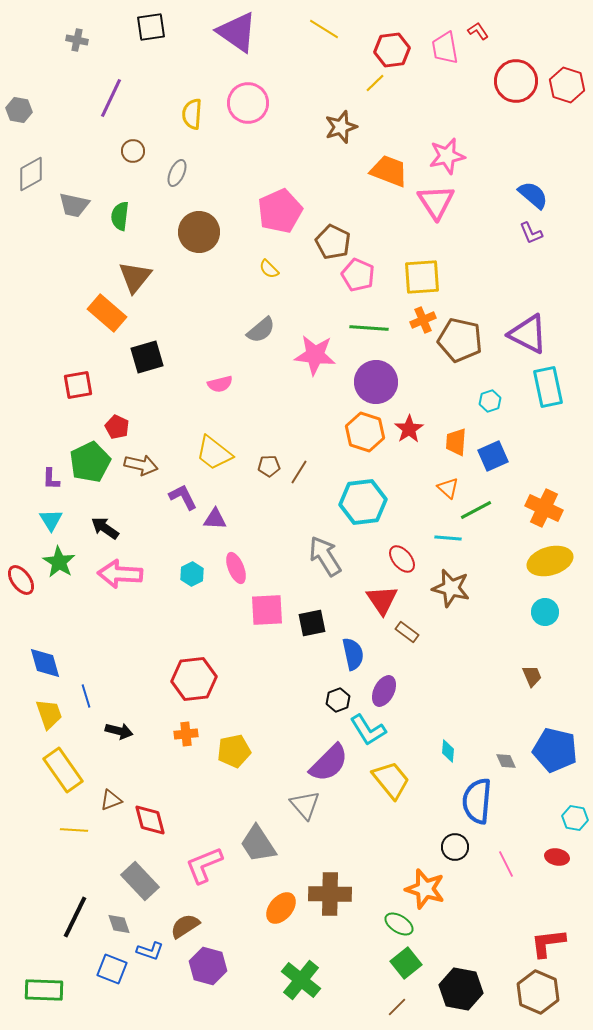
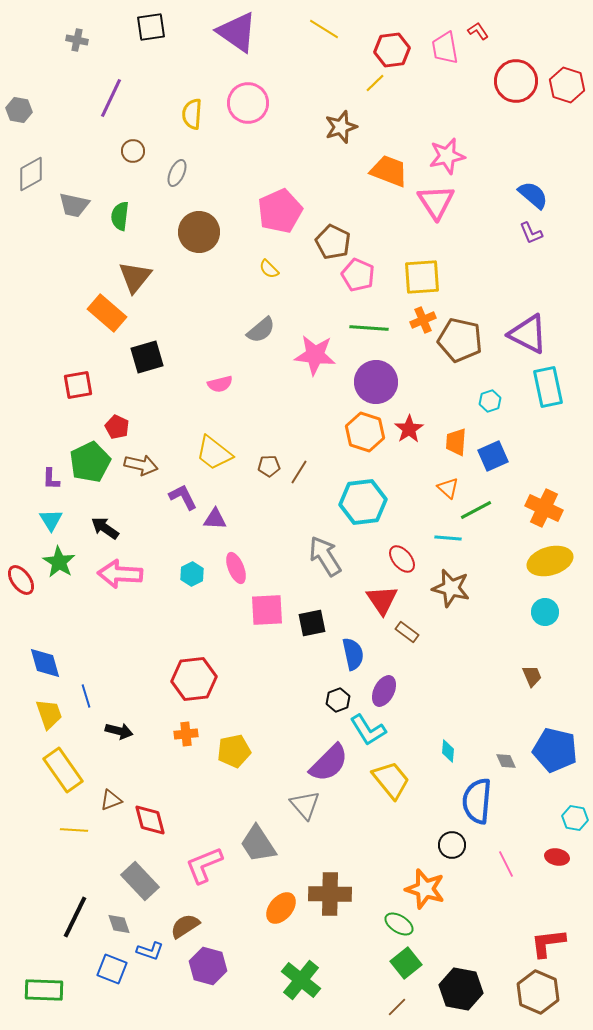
black circle at (455, 847): moved 3 px left, 2 px up
